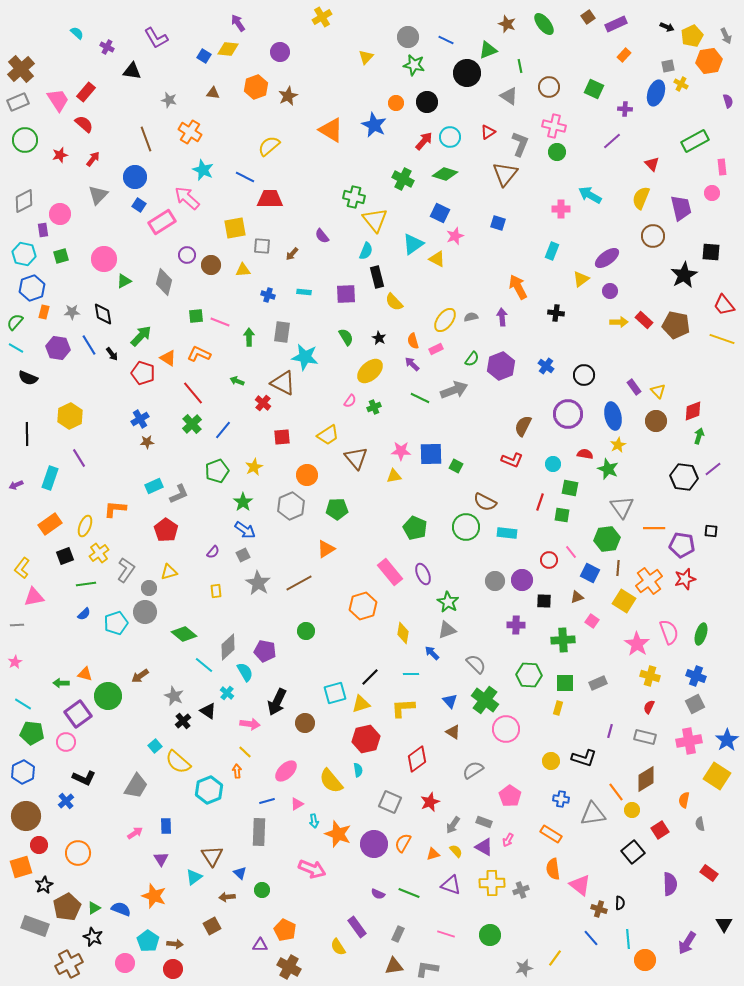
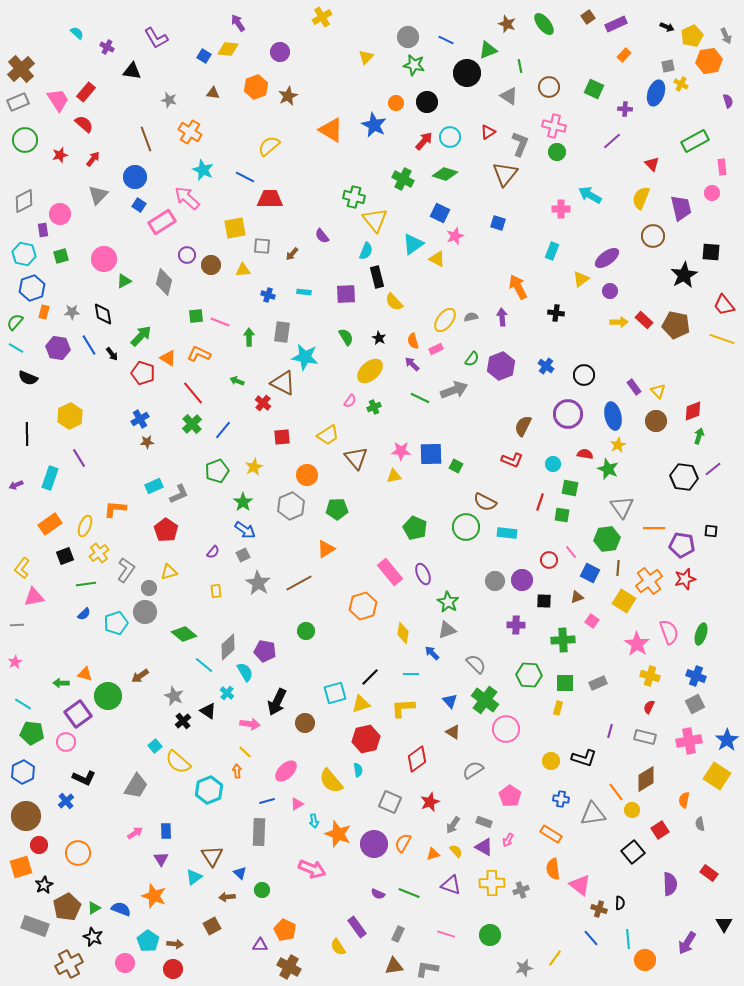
blue rectangle at (166, 826): moved 5 px down
